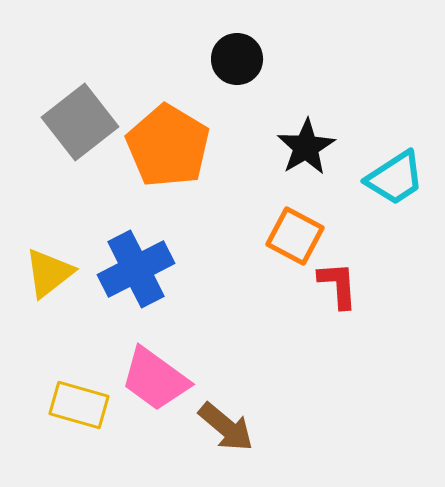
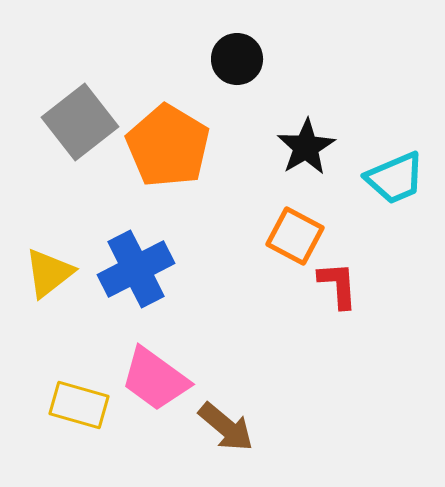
cyan trapezoid: rotated 10 degrees clockwise
